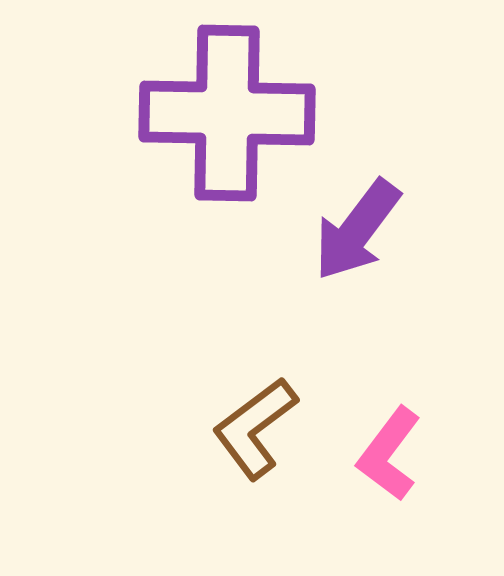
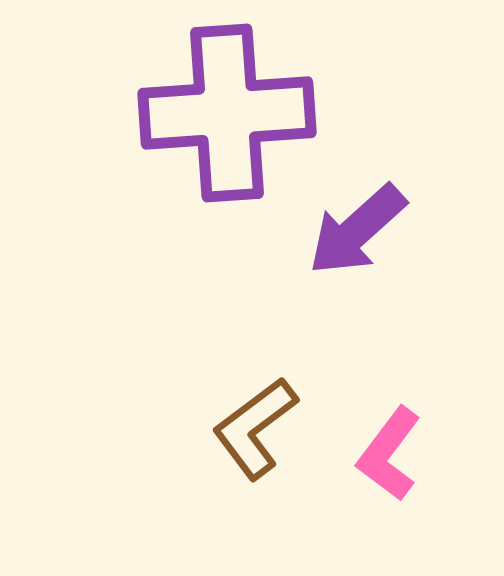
purple cross: rotated 5 degrees counterclockwise
purple arrow: rotated 11 degrees clockwise
